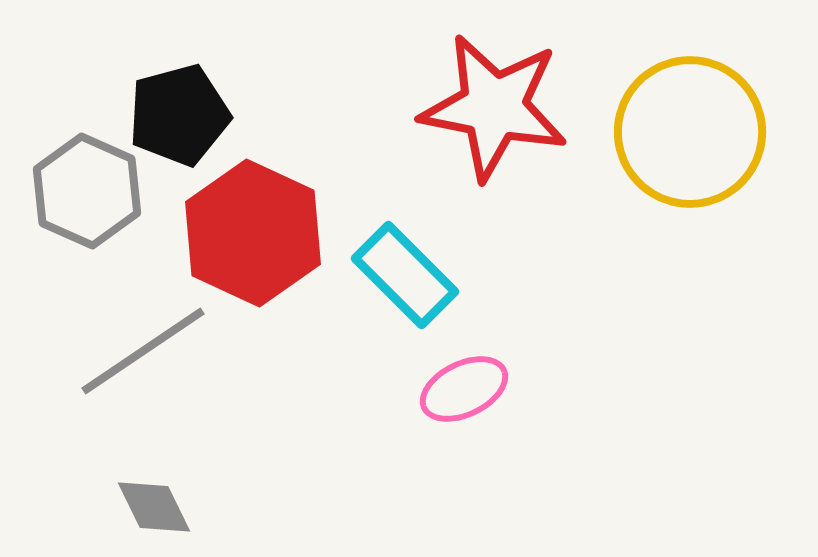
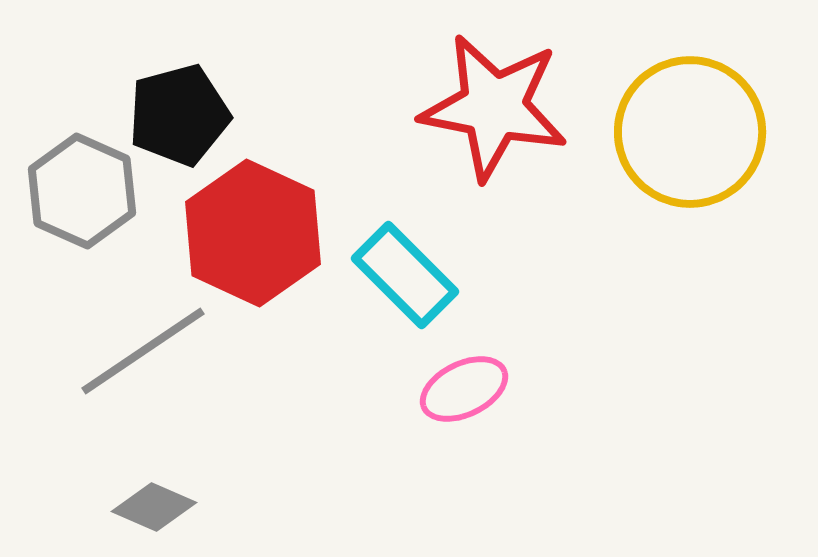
gray hexagon: moved 5 px left
gray diamond: rotated 40 degrees counterclockwise
